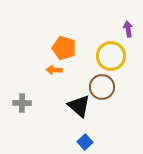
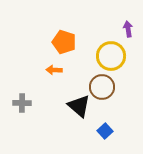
orange pentagon: moved 6 px up
blue square: moved 20 px right, 11 px up
